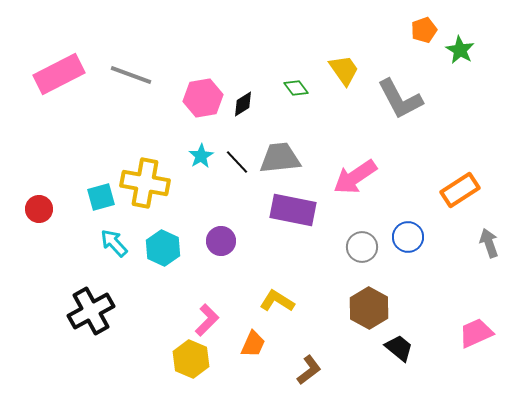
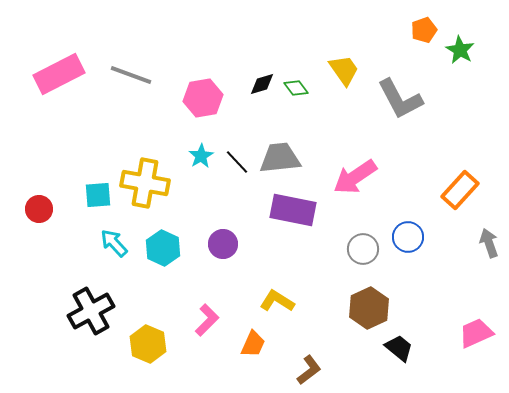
black diamond: moved 19 px right, 20 px up; rotated 16 degrees clockwise
orange rectangle: rotated 15 degrees counterclockwise
cyan square: moved 3 px left, 2 px up; rotated 12 degrees clockwise
purple circle: moved 2 px right, 3 px down
gray circle: moved 1 px right, 2 px down
brown hexagon: rotated 6 degrees clockwise
yellow hexagon: moved 43 px left, 15 px up
